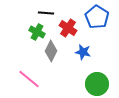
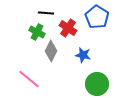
blue star: moved 3 px down
